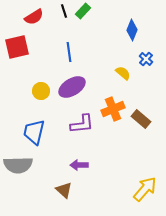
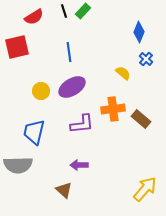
blue diamond: moved 7 px right, 2 px down
orange cross: rotated 15 degrees clockwise
